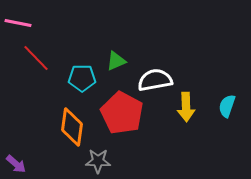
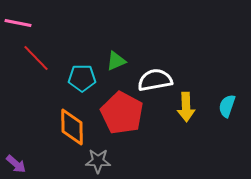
orange diamond: rotated 9 degrees counterclockwise
